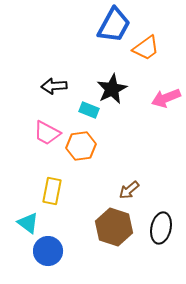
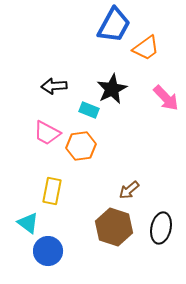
pink arrow: rotated 112 degrees counterclockwise
